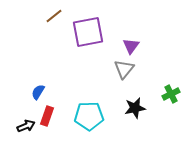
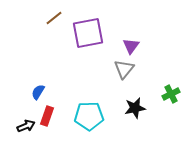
brown line: moved 2 px down
purple square: moved 1 px down
